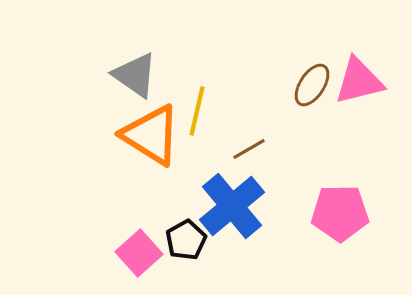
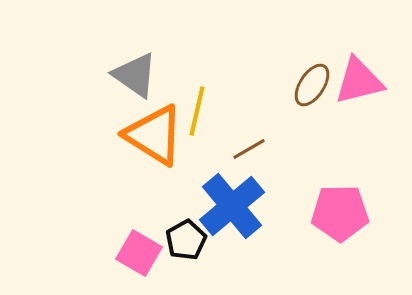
orange triangle: moved 3 px right
pink square: rotated 18 degrees counterclockwise
